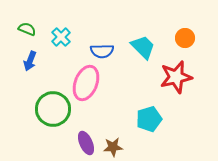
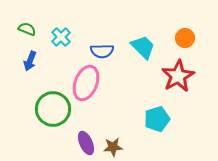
red star: moved 2 px right, 1 px up; rotated 16 degrees counterclockwise
cyan pentagon: moved 8 px right
